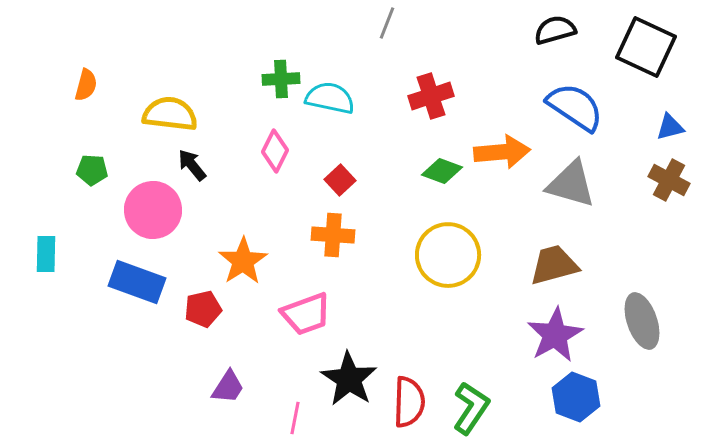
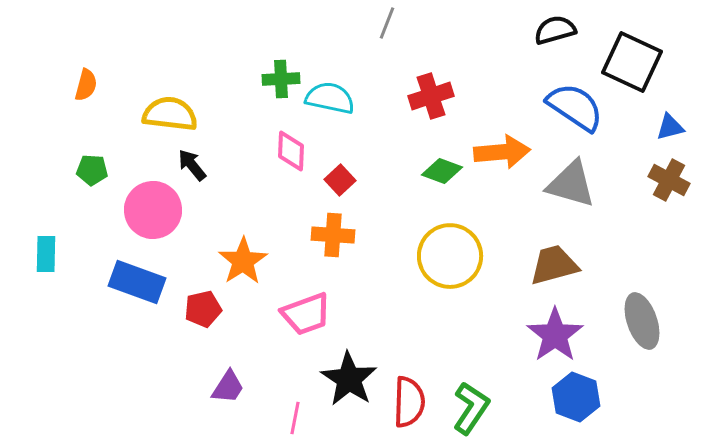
black square: moved 14 px left, 15 px down
pink diamond: moved 16 px right; rotated 24 degrees counterclockwise
yellow circle: moved 2 px right, 1 px down
purple star: rotated 6 degrees counterclockwise
